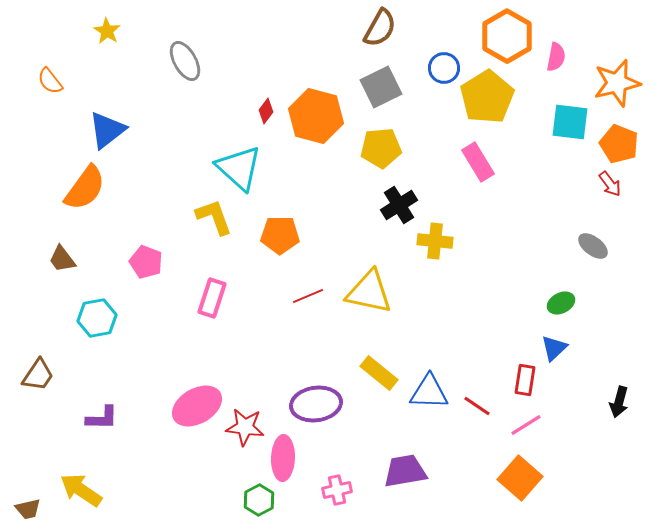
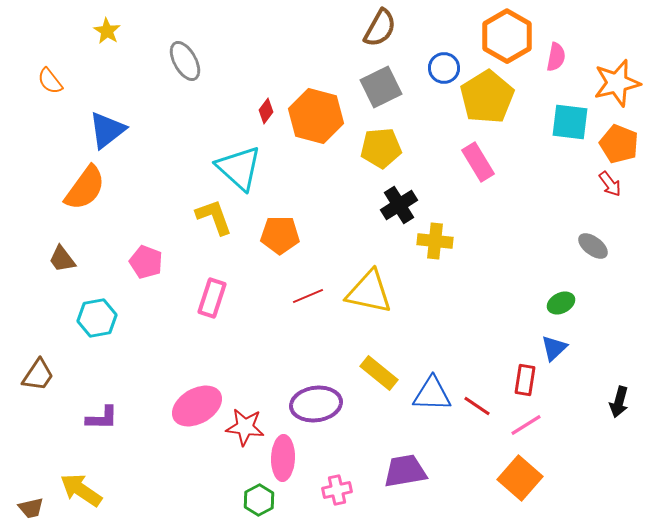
blue triangle at (429, 392): moved 3 px right, 2 px down
brown trapezoid at (28, 509): moved 3 px right, 1 px up
